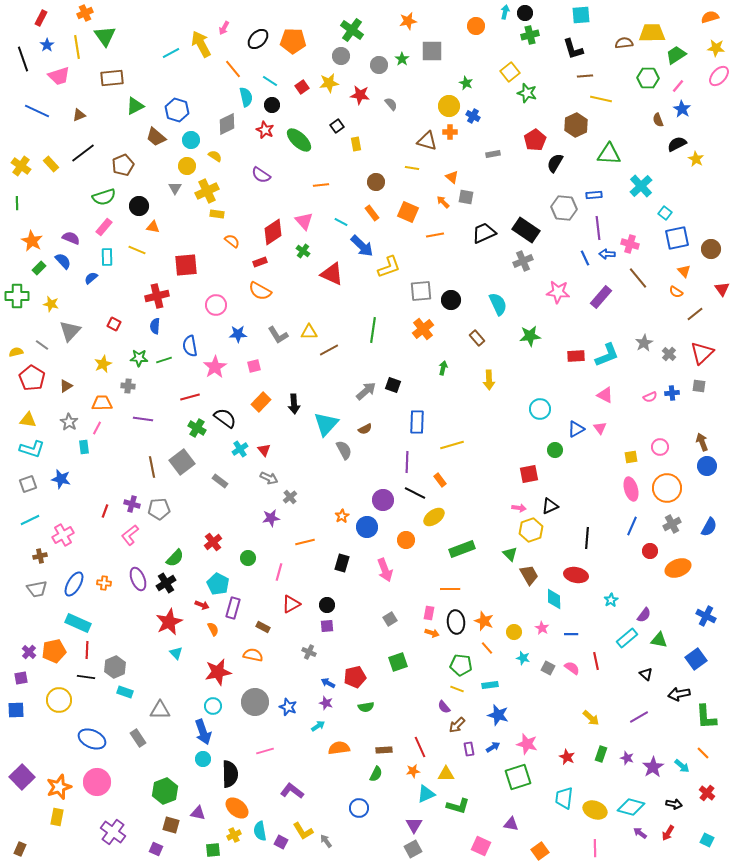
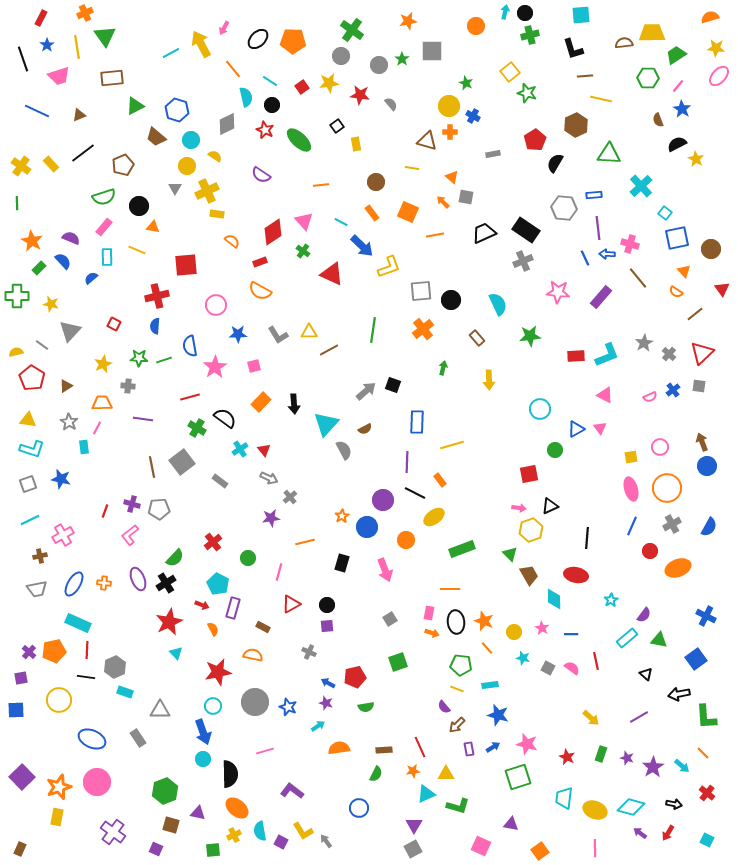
blue cross at (672, 393): moved 1 px right, 3 px up; rotated 32 degrees counterclockwise
